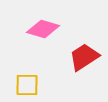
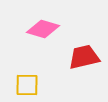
red trapezoid: rotated 20 degrees clockwise
